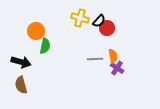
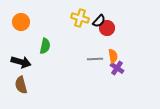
orange circle: moved 15 px left, 9 px up
